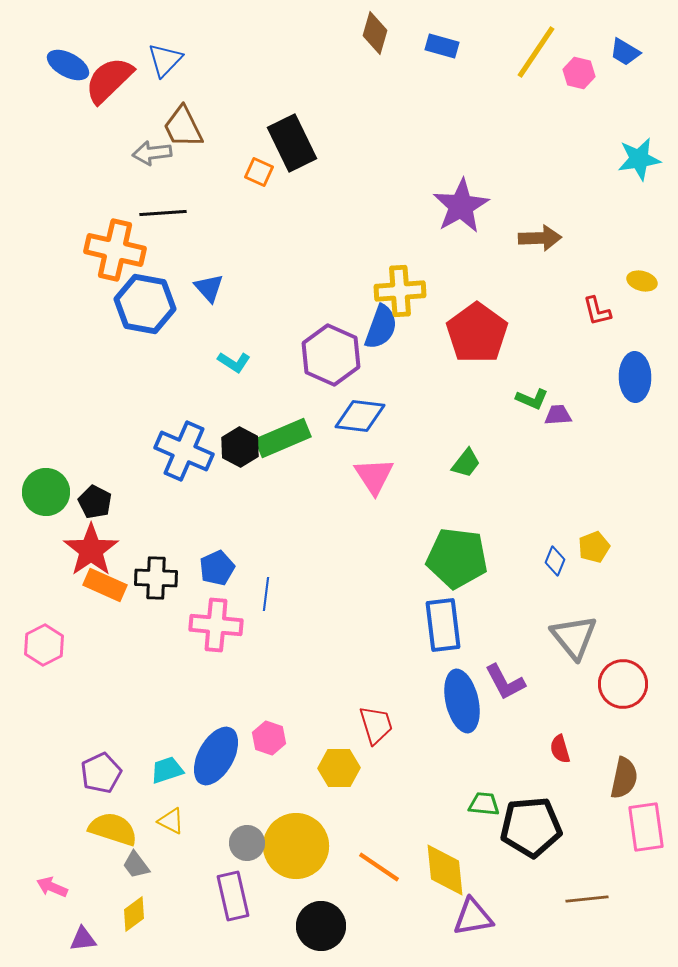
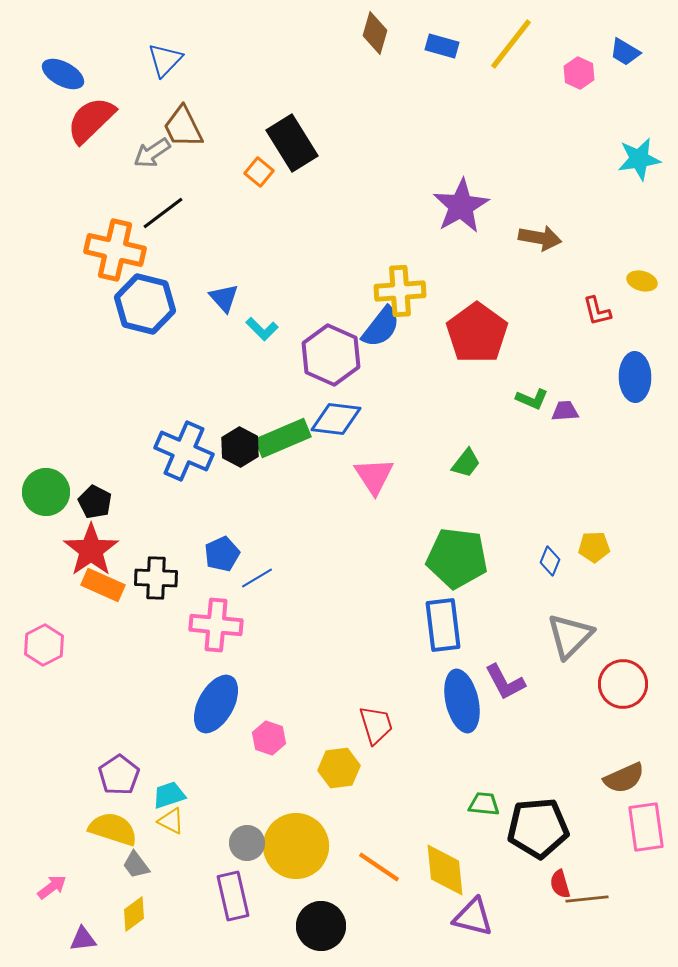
yellow line at (536, 52): moved 25 px left, 8 px up; rotated 4 degrees clockwise
blue ellipse at (68, 65): moved 5 px left, 9 px down
pink hexagon at (579, 73): rotated 12 degrees clockwise
red semicircle at (109, 80): moved 18 px left, 40 px down
black rectangle at (292, 143): rotated 6 degrees counterclockwise
gray arrow at (152, 153): rotated 27 degrees counterclockwise
orange square at (259, 172): rotated 16 degrees clockwise
black line at (163, 213): rotated 33 degrees counterclockwise
brown arrow at (540, 238): rotated 12 degrees clockwise
blue triangle at (209, 288): moved 15 px right, 10 px down
blue hexagon at (145, 304): rotated 4 degrees clockwise
blue semicircle at (381, 327): rotated 18 degrees clockwise
cyan L-shape at (234, 362): moved 28 px right, 33 px up; rotated 12 degrees clockwise
purple trapezoid at (558, 415): moved 7 px right, 4 px up
blue diamond at (360, 416): moved 24 px left, 3 px down
yellow pentagon at (594, 547): rotated 20 degrees clockwise
blue diamond at (555, 561): moved 5 px left
blue pentagon at (217, 568): moved 5 px right, 14 px up
orange rectangle at (105, 585): moved 2 px left
blue line at (266, 594): moved 9 px left, 16 px up; rotated 52 degrees clockwise
gray triangle at (574, 637): moved 4 px left, 1 px up; rotated 24 degrees clockwise
red semicircle at (560, 749): moved 135 px down
blue ellipse at (216, 756): moved 52 px up
yellow hexagon at (339, 768): rotated 6 degrees counterclockwise
cyan trapezoid at (167, 770): moved 2 px right, 25 px down
purple pentagon at (101, 773): moved 18 px right, 2 px down; rotated 9 degrees counterclockwise
brown semicircle at (624, 778): rotated 54 degrees clockwise
black pentagon at (531, 827): moved 7 px right, 1 px down
pink arrow at (52, 887): rotated 120 degrees clockwise
purple triangle at (473, 917): rotated 24 degrees clockwise
